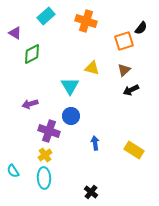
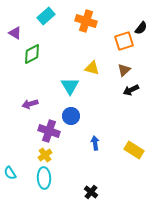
cyan semicircle: moved 3 px left, 2 px down
